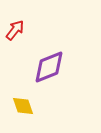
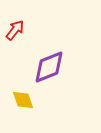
yellow diamond: moved 6 px up
